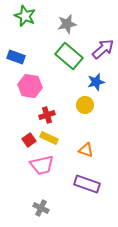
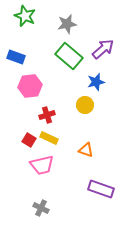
pink hexagon: rotated 15 degrees counterclockwise
red square: rotated 24 degrees counterclockwise
purple rectangle: moved 14 px right, 5 px down
